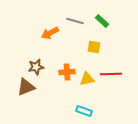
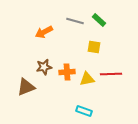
green rectangle: moved 3 px left, 1 px up
orange arrow: moved 6 px left, 1 px up
brown star: moved 8 px right
